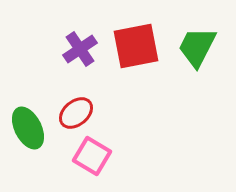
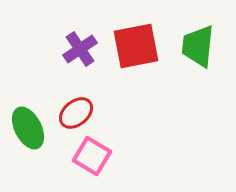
green trapezoid: moved 1 px right, 1 px up; rotated 21 degrees counterclockwise
